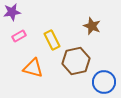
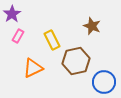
purple star: moved 2 px down; rotated 24 degrees counterclockwise
pink rectangle: moved 1 px left; rotated 32 degrees counterclockwise
orange triangle: rotated 40 degrees counterclockwise
